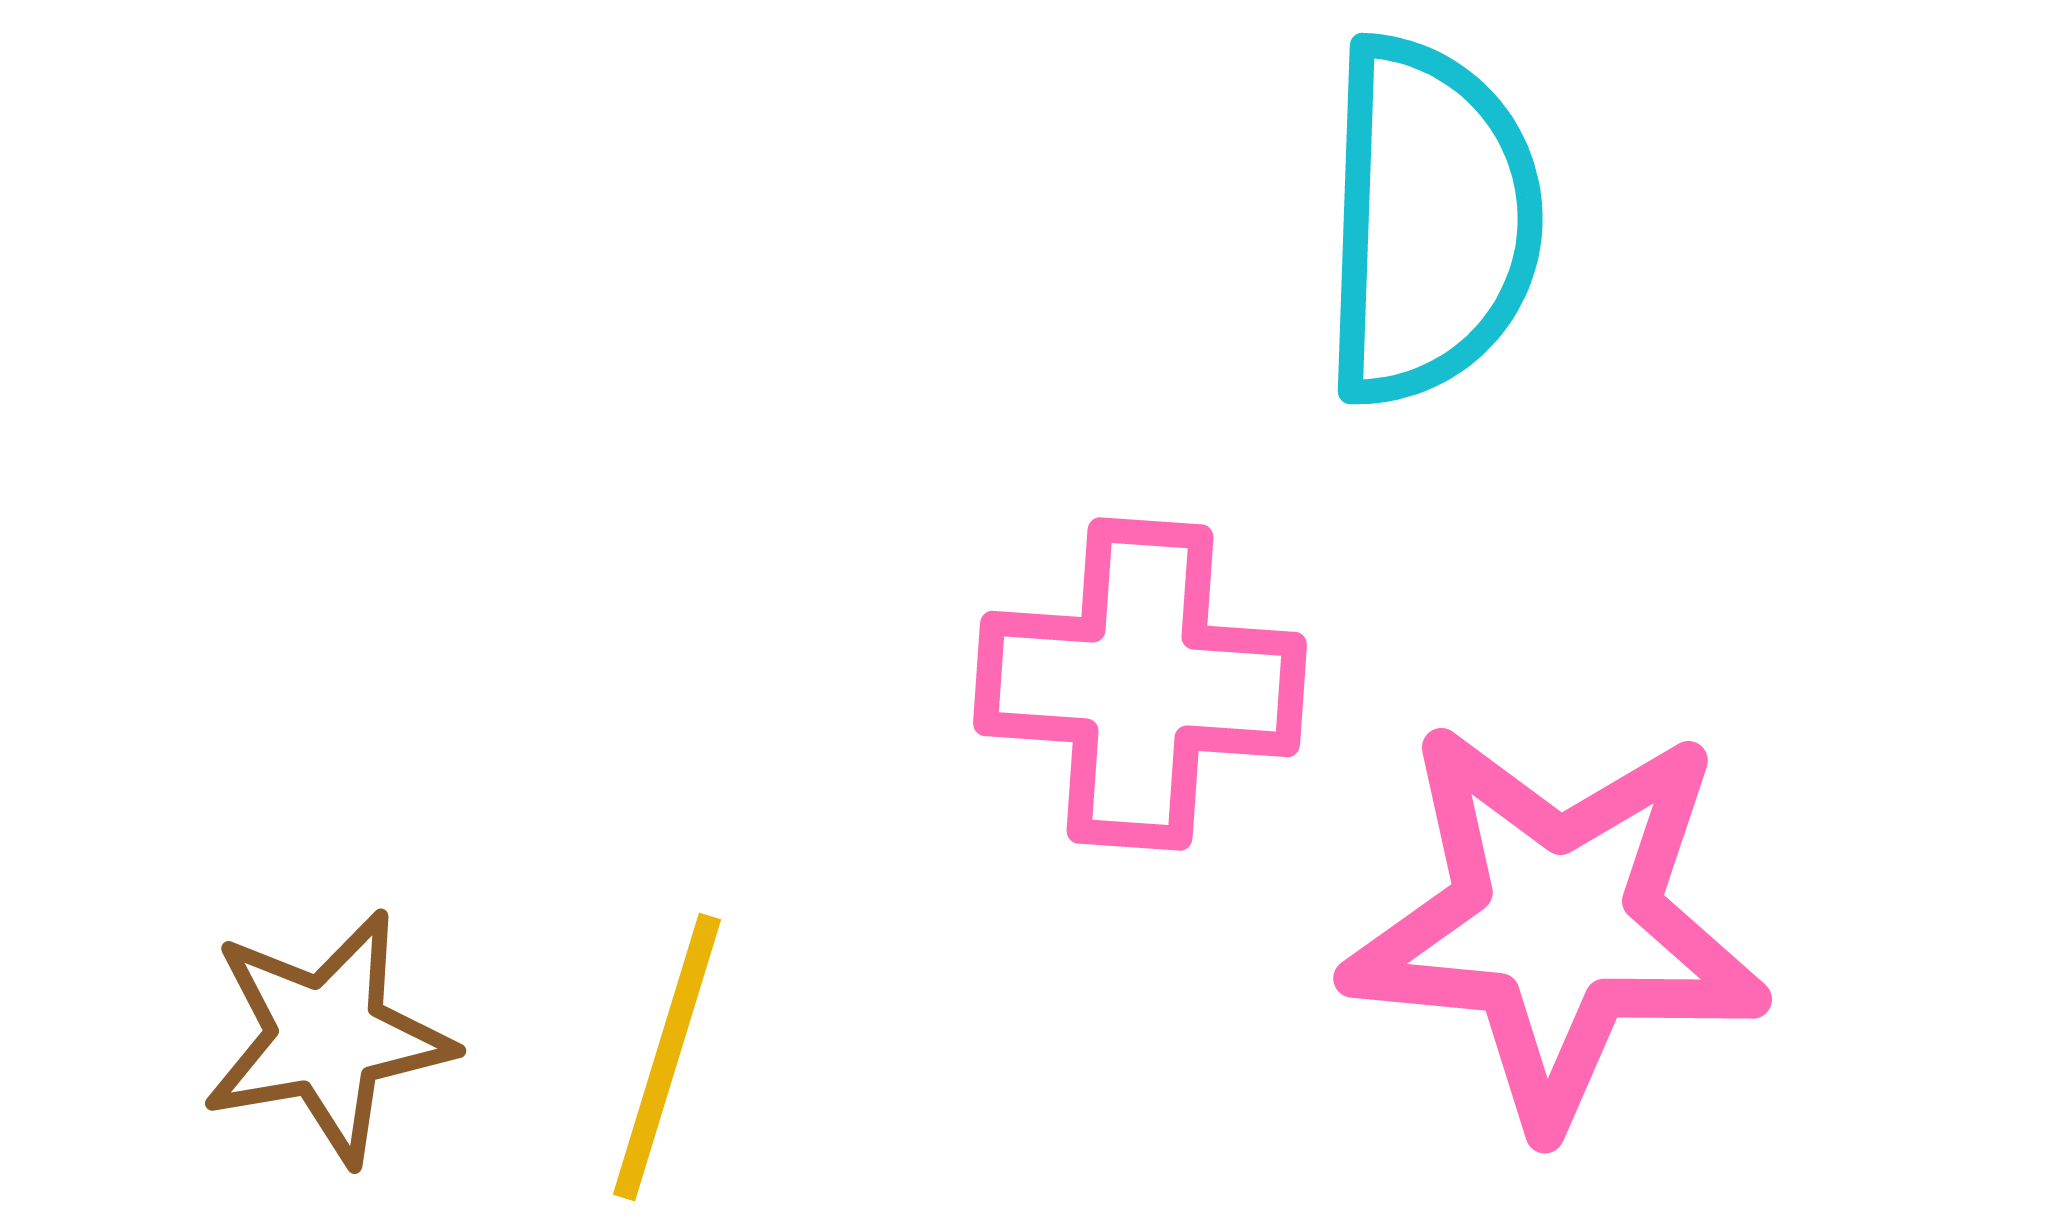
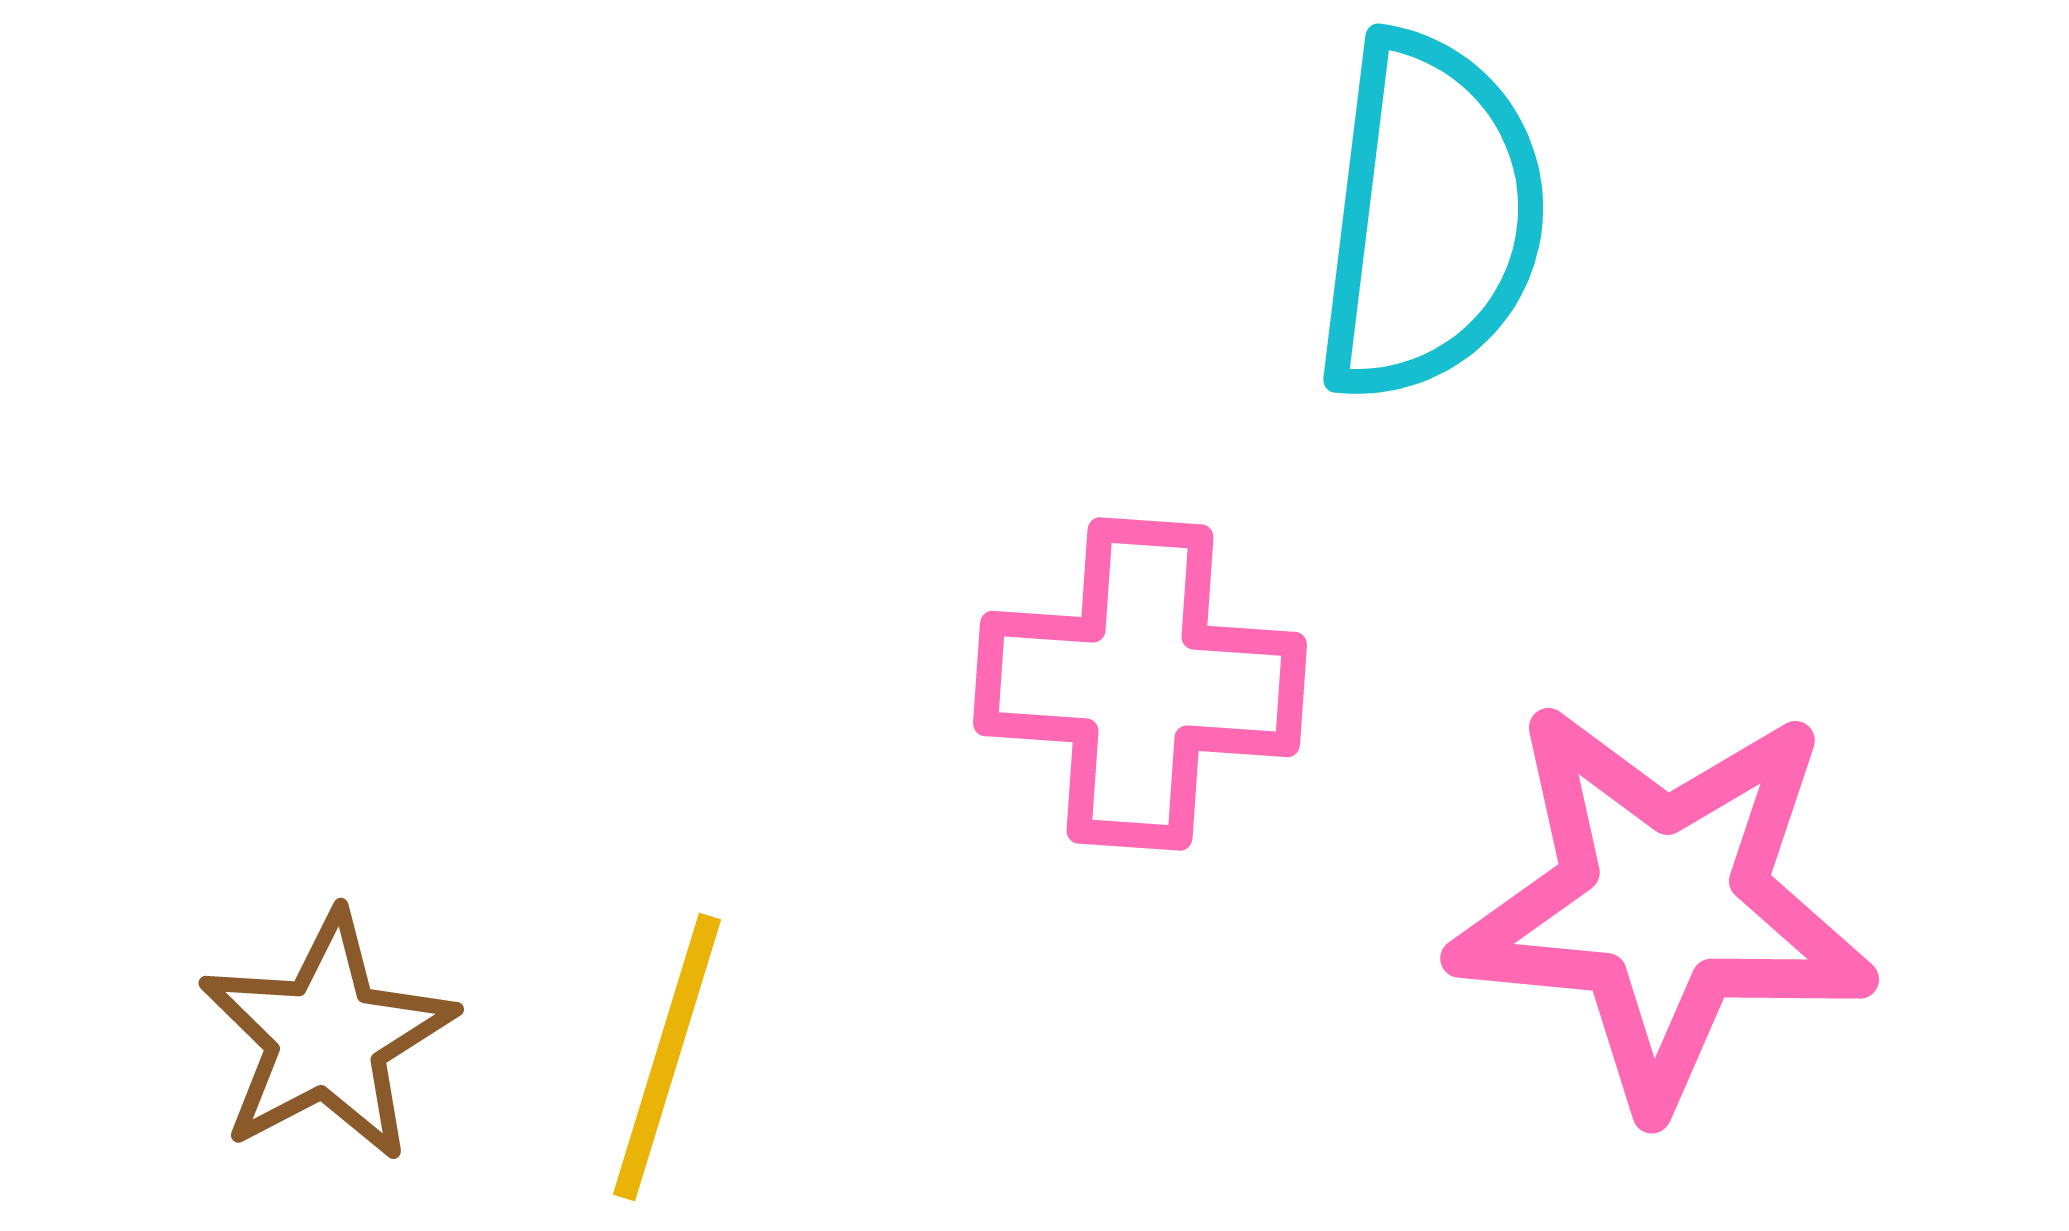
cyan semicircle: moved 4 px up; rotated 5 degrees clockwise
pink star: moved 107 px right, 20 px up
brown star: rotated 18 degrees counterclockwise
